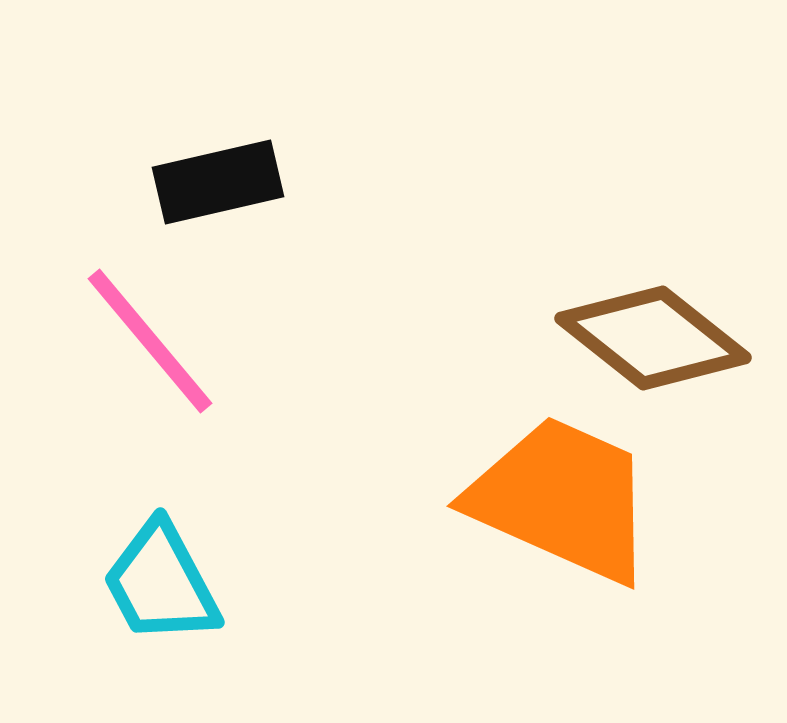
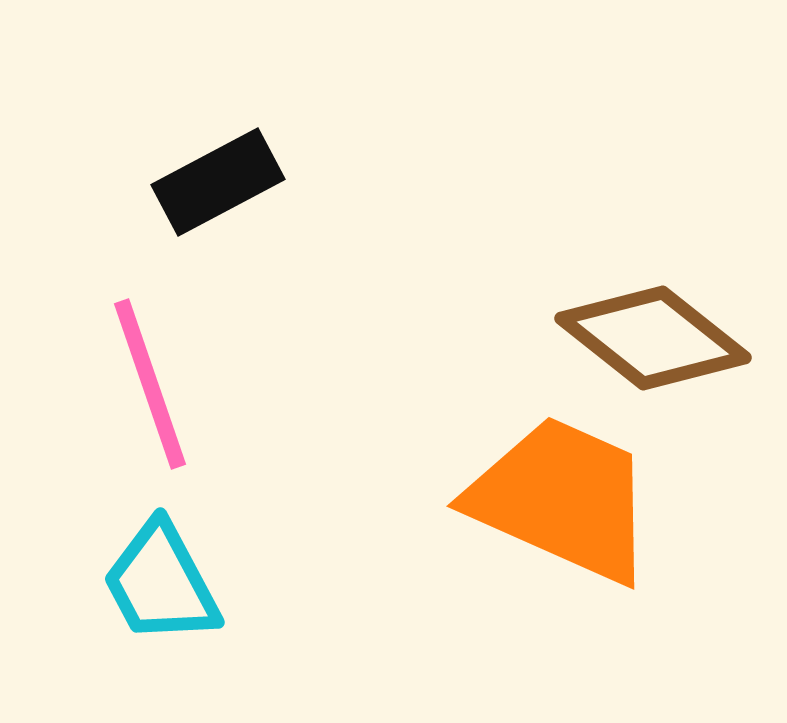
black rectangle: rotated 15 degrees counterclockwise
pink line: moved 43 px down; rotated 21 degrees clockwise
